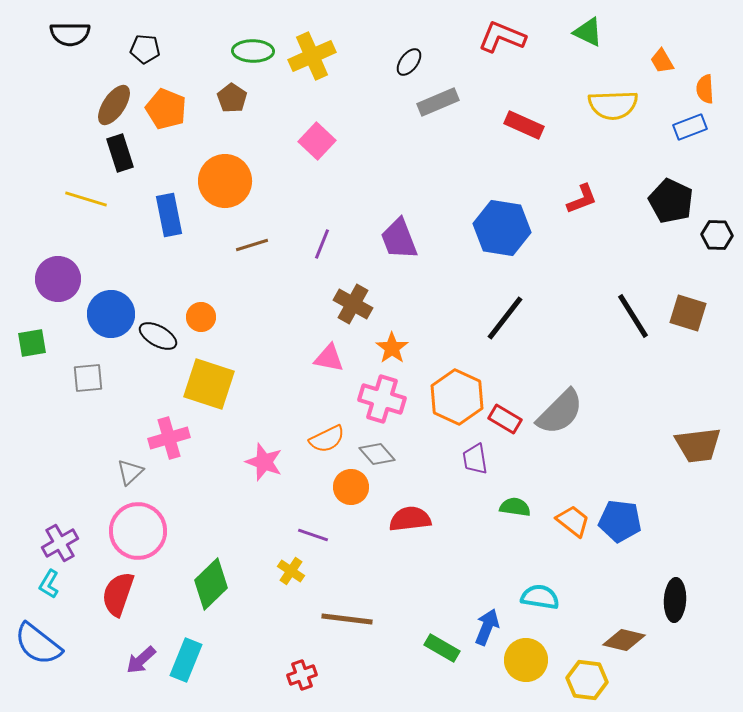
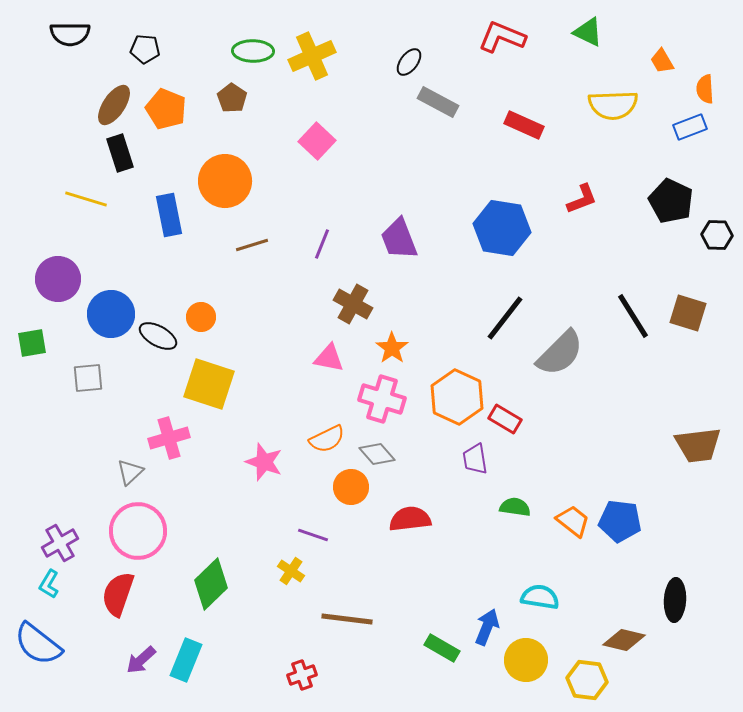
gray rectangle at (438, 102): rotated 51 degrees clockwise
gray semicircle at (560, 412): moved 59 px up
